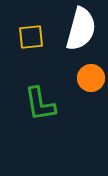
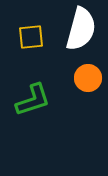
orange circle: moved 3 px left
green L-shape: moved 7 px left, 4 px up; rotated 99 degrees counterclockwise
